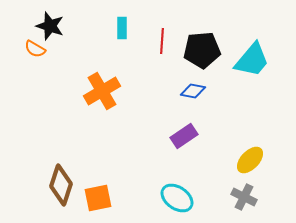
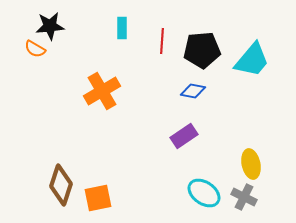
black star: rotated 24 degrees counterclockwise
yellow ellipse: moved 1 px right, 4 px down; rotated 56 degrees counterclockwise
cyan ellipse: moved 27 px right, 5 px up
